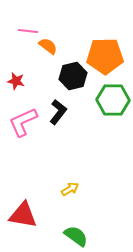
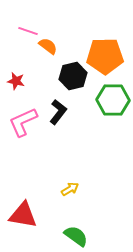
pink line: rotated 12 degrees clockwise
